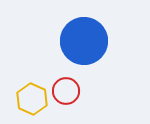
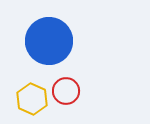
blue circle: moved 35 px left
